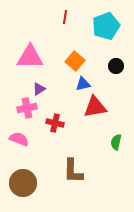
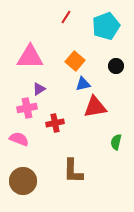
red line: moved 1 px right; rotated 24 degrees clockwise
red cross: rotated 24 degrees counterclockwise
brown circle: moved 2 px up
